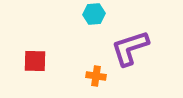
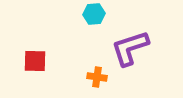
orange cross: moved 1 px right, 1 px down
